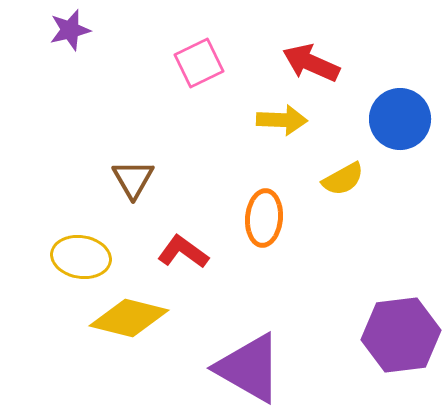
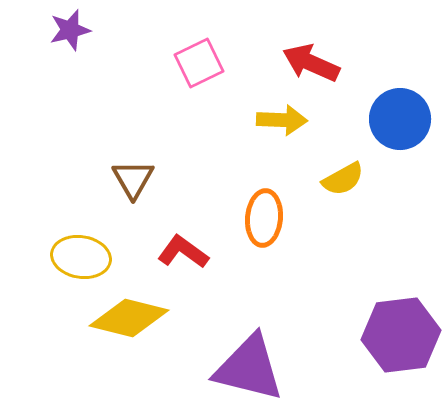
purple triangle: rotated 16 degrees counterclockwise
